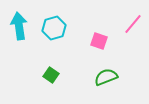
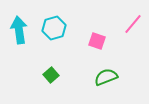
cyan arrow: moved 4 px down
pink square: moved 2 px left
green square: rotated 14 degrees clockwise
